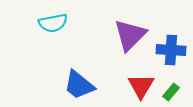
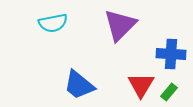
purple triangle: moved 10 px left, 10 px up
blue cross: moved 4 px down
red triangle: moved 1 px up
green rectangle: moved 2 px left
